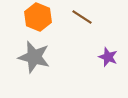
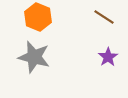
brown line: moved 22 px right
purple star: rotated 18 degrees clockwise
